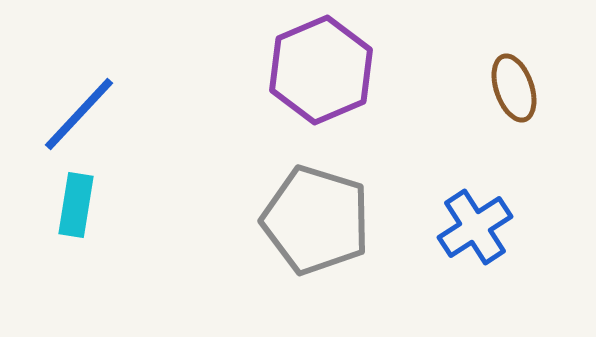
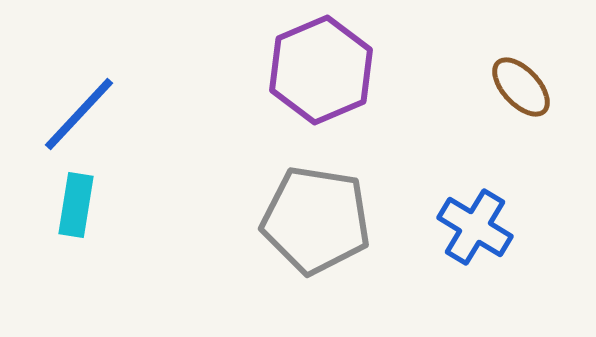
brown ellipse: moved 7 px right, 1 px up; rotated 24 degrees counterclockwise
gray pentagon: rotated 8 degrees counterclockwise
blue cross: rotated 26 degrees counterclockwise
